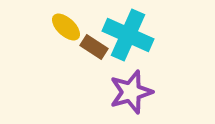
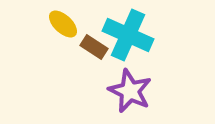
yellow ellipse: moved 3 px left, 3 px up
purple star: moved 1 px left, 1 px up; rotated 30 degrees counterclockwise
